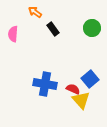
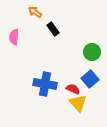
green circle: moved 24 px down
pink semicircle: moved 1 px right, 3 px down
yellow triangle: moved 3 px left, 3 px down
